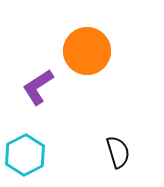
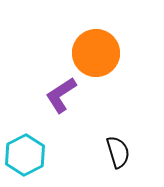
orange circle: moved 9 px right, 2 px down
purple L-shape: moved 23 px right, 8 px down
